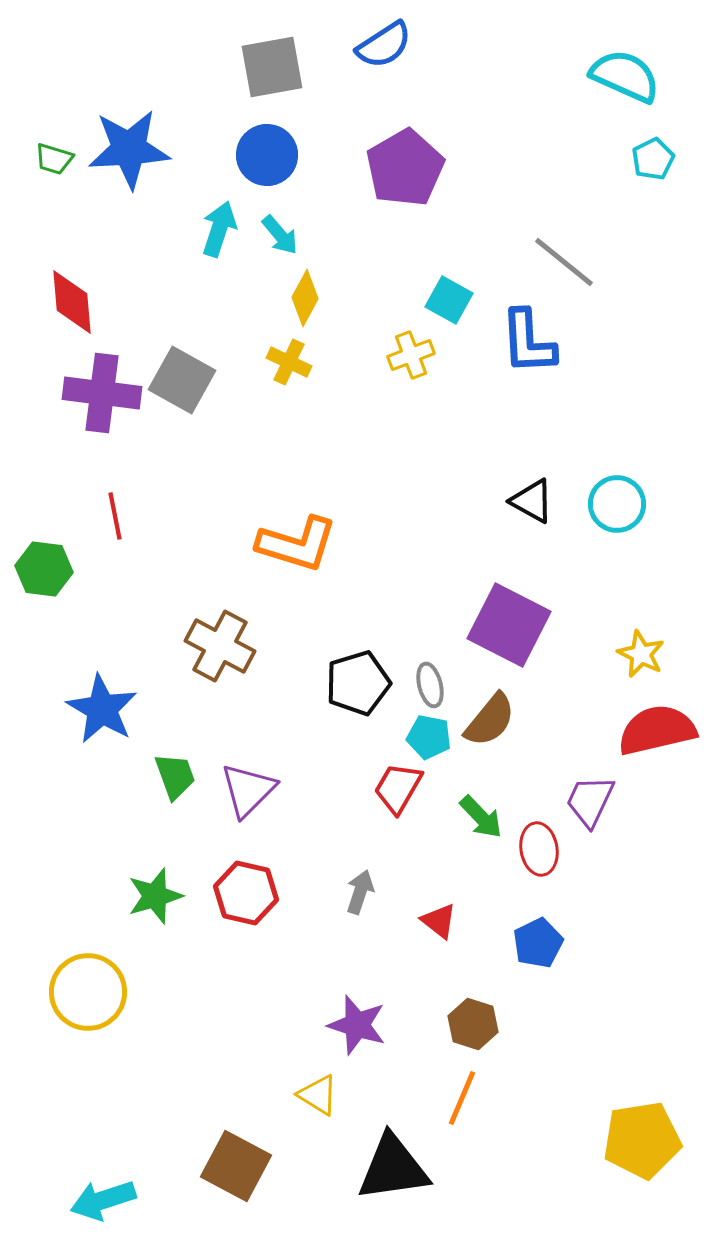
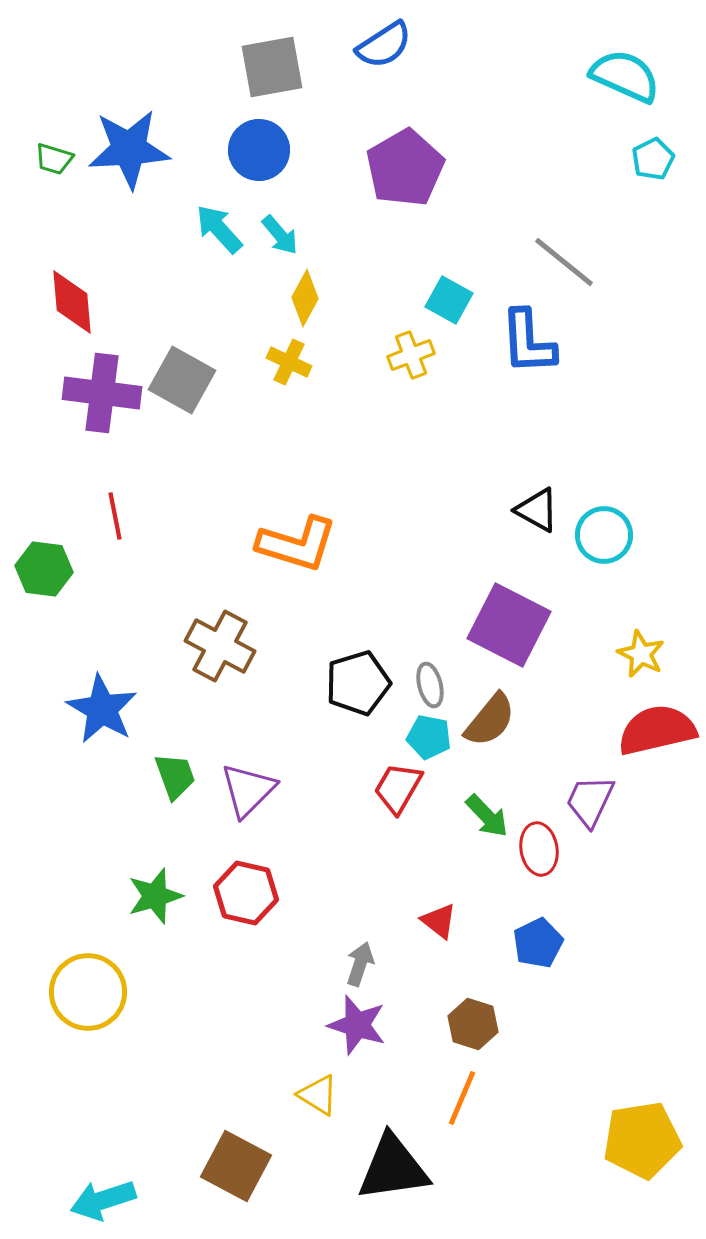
blue circle at (267, 155): moved 8 px left, 5 px up
cyan arrow at (219, 229): rotated 60 degrees counterclockwise
black triangle at (532, 501): moved 5 px right, 9 px down
cyan circle at (617, 504): moved 13 px left, 31 px down
green arrow at (481, 817): moved 6 px right, 1 px up
gray arrow at (360, 892): moved 72 px down
